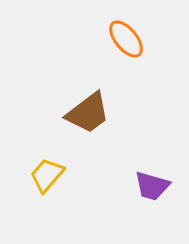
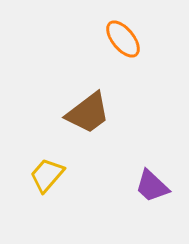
orange ellipse: moved 3 px left
purple trapezoid: rotated 27 degrees clockwise
